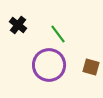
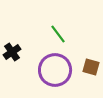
black cross: moved 6 px left, 27 px down; rotated 18 degrees clockwise
purple circle: moved 6 px right, 5 px down
